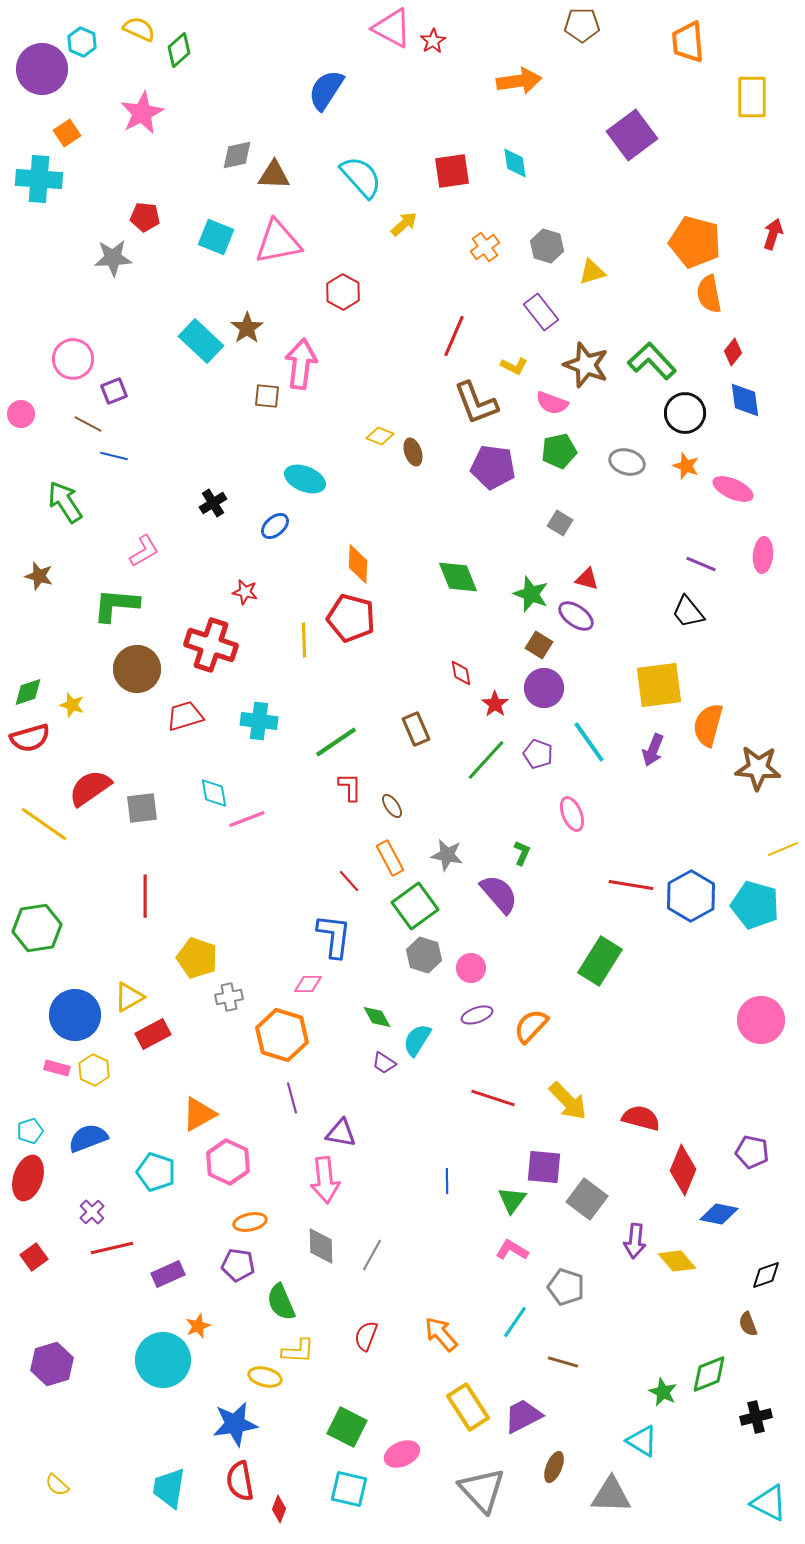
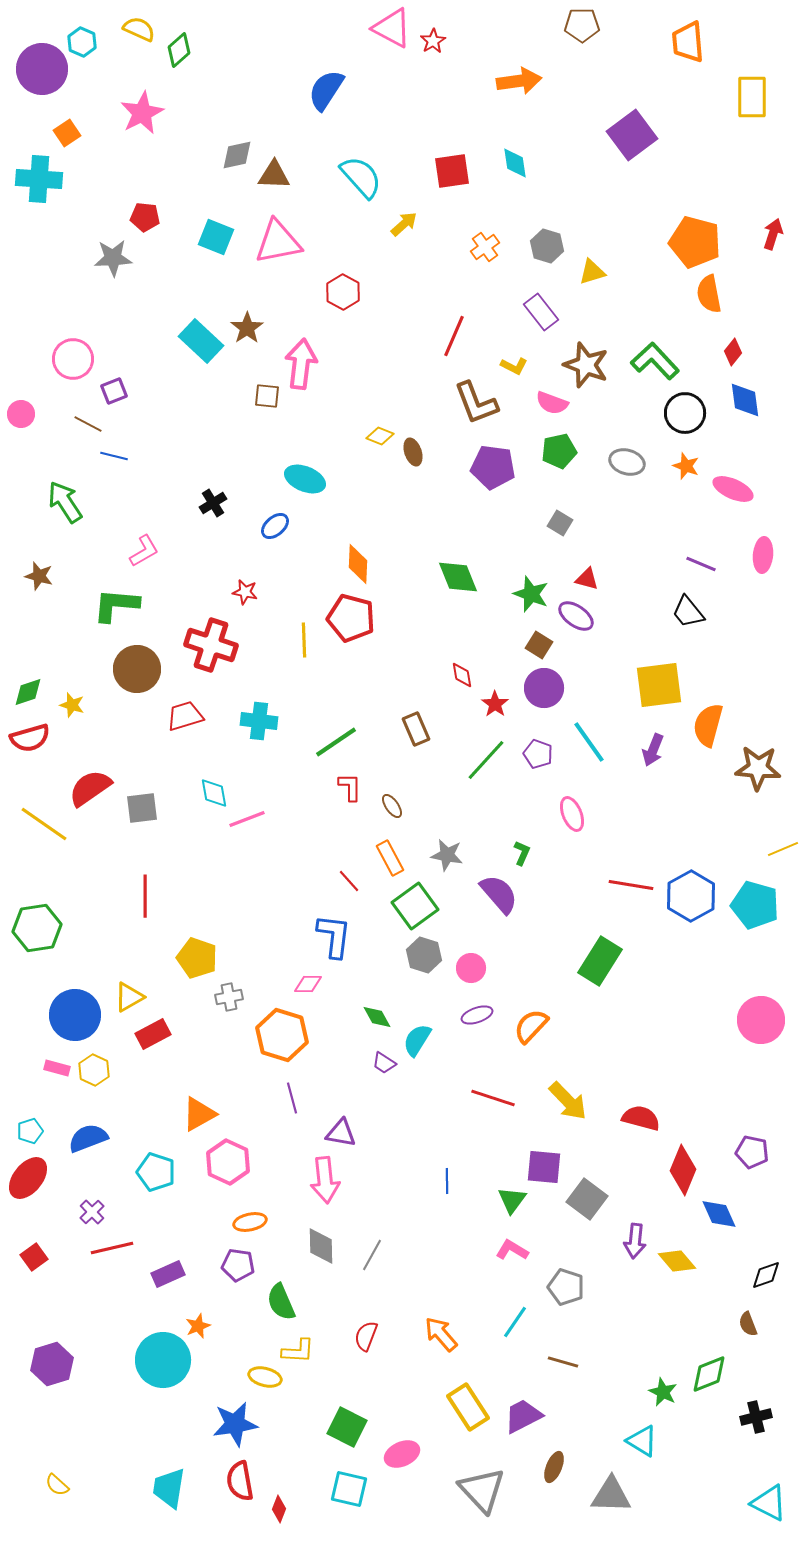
green L-shape at (652, 361): moved 3 px right
red diamond at (461, 673): moved 1 px right, 2 px down
red ellipse at (28, 1178): rotated 21 degrees clockwise
blue diamond at (719, 1214): rotated 54 degrees clockwise
